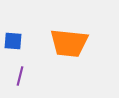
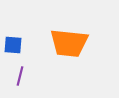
blue square: moved 4 px down
